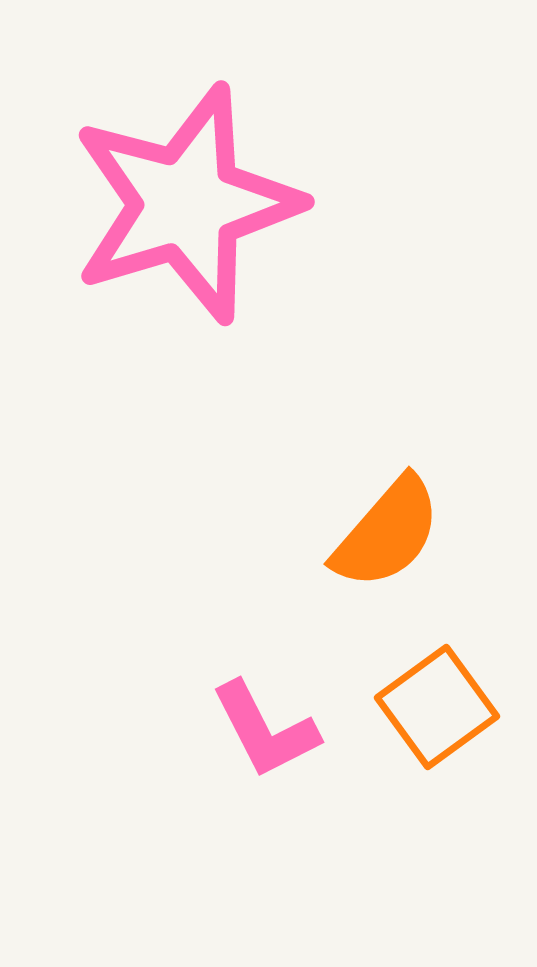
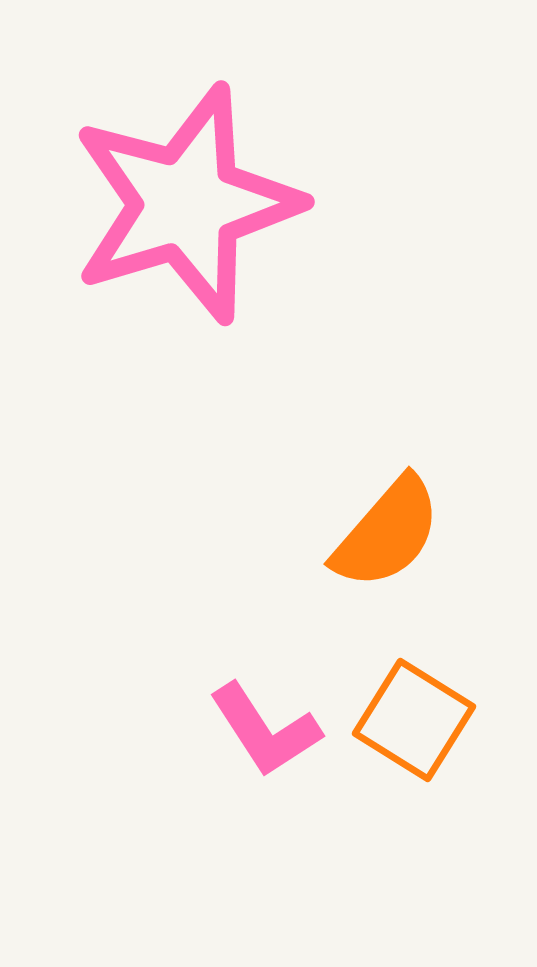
orange square: moved 23 px left, 13 px down; rotated 22 degrees counterclockwise
pink L-shape: rotated 6 degrees counterclockwise
